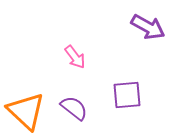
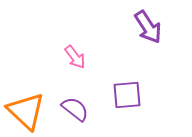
purple arrow: rotated 28 degrees clockwise
purple semicircle: moved 1 px right, 1 px down
